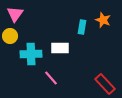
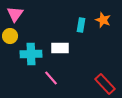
cyan rectangle: moved 1 px left, 2 px up
